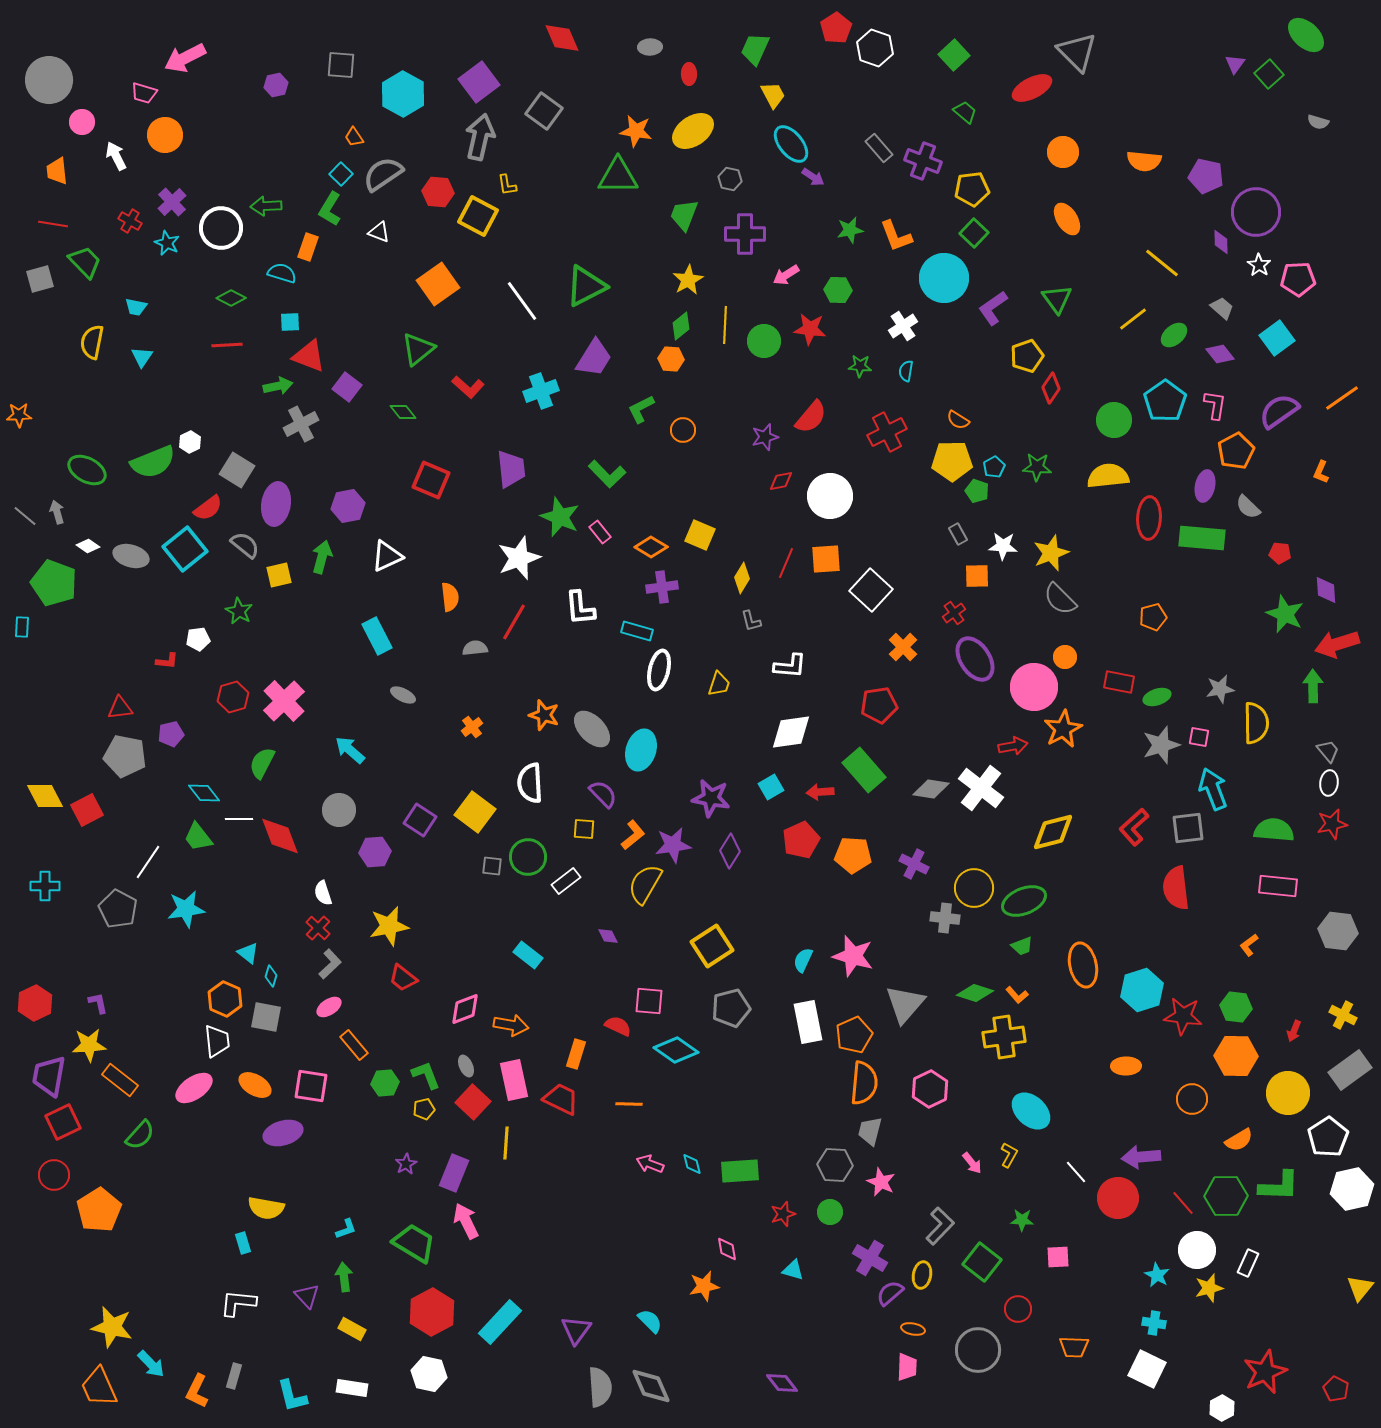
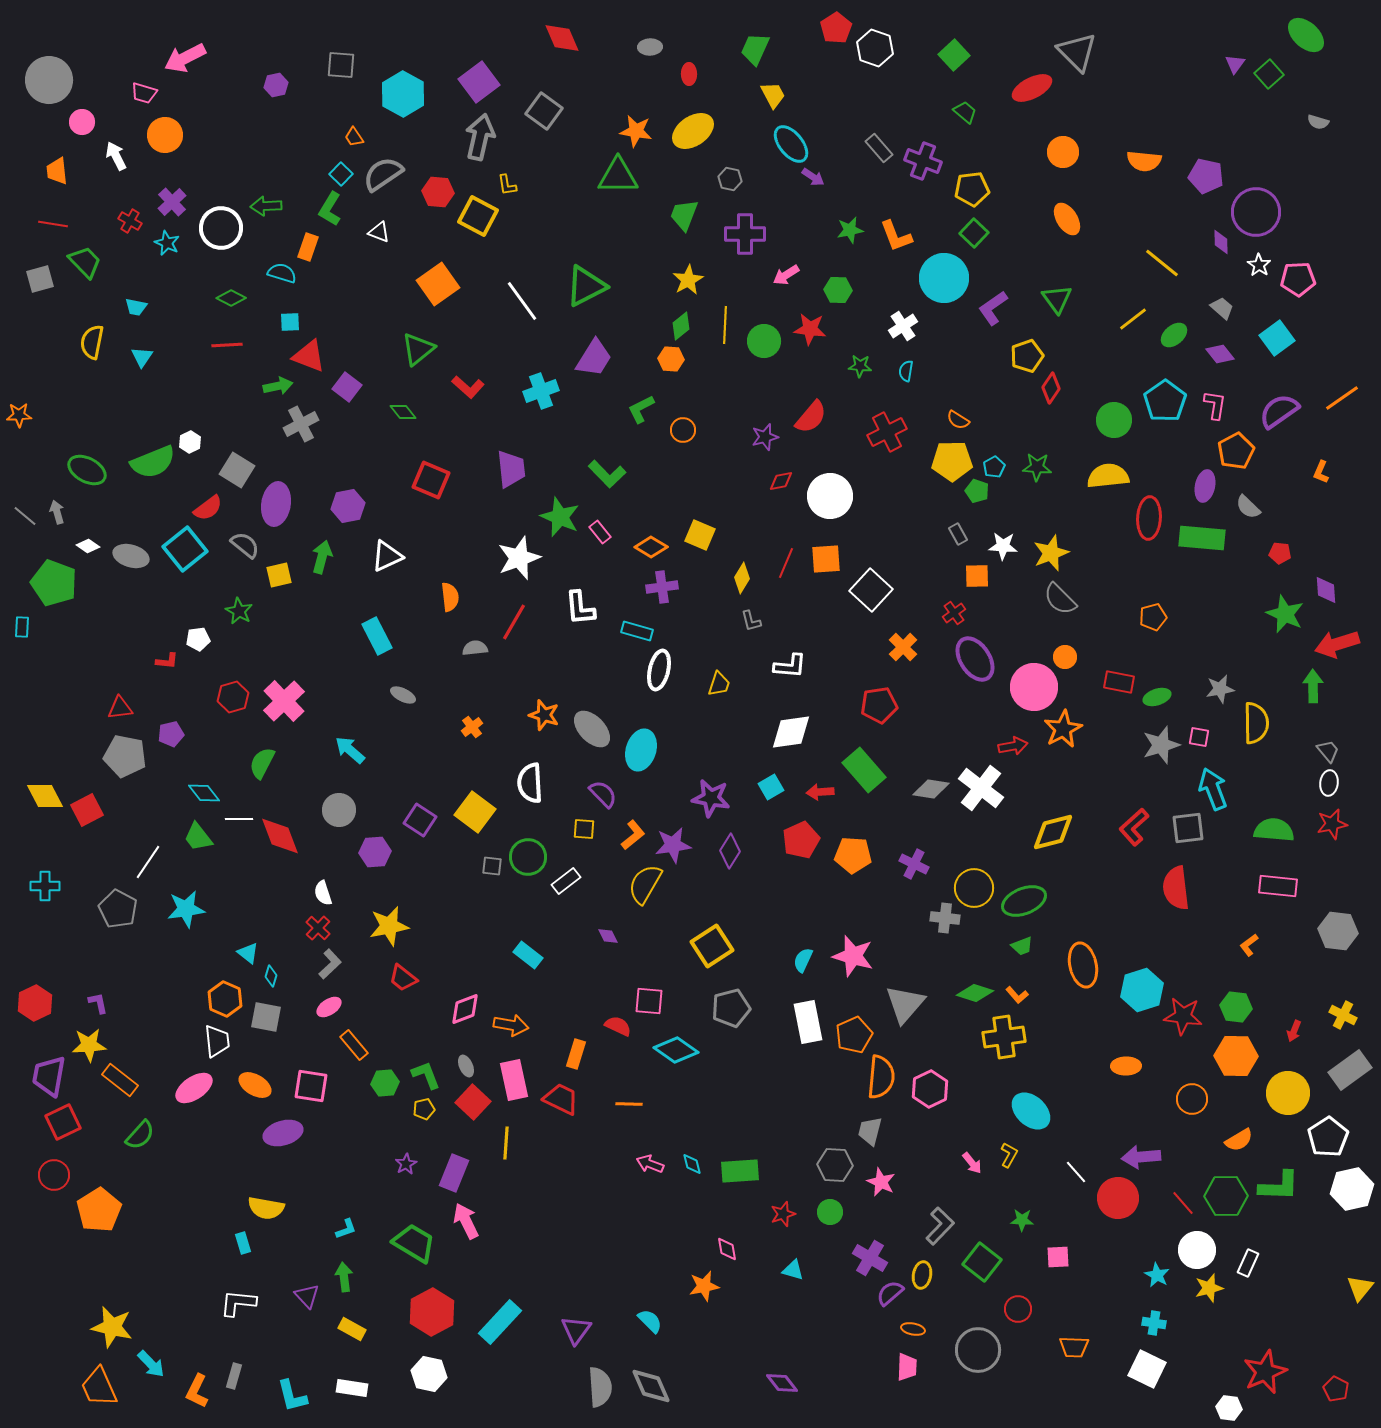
orange semicircle at (864, 1083): moved 17 px right, 6 px up
white hexagon at (1222, 1408): moved 7 px right; rotated 25 degrees counterclockwise
